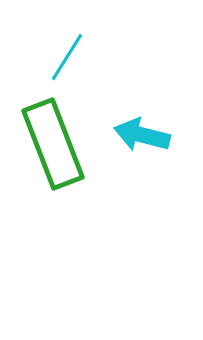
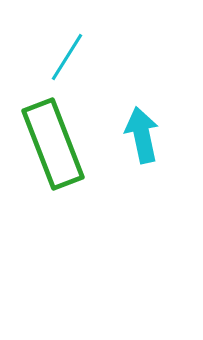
cyan arrow: rotated 64 degrees clockwise
